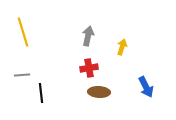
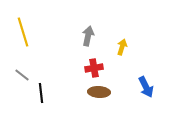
red cross: moved 5 px right
gray line: rotated 42 degrees clockwise
